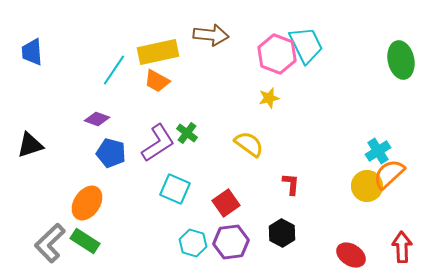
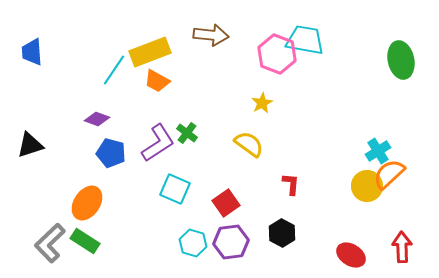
cyan trapezoid: moved 1 px left, 5 px up; rotated 54 degrees counterclockwise
yellow rectangle: moved 8 px left; rotated 9 degrees counterclockwise
yellow star: moved 7 px left, 5 px down; rotated 15 degrees counterclockwise
